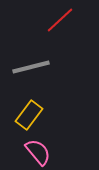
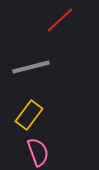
pink semicircle: rotated 20 degrees clockwise
